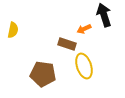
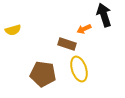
yellow semicircle: rotated 63 degrees clockwise
yellow ellipse: moved 5 px left, 3 px down
